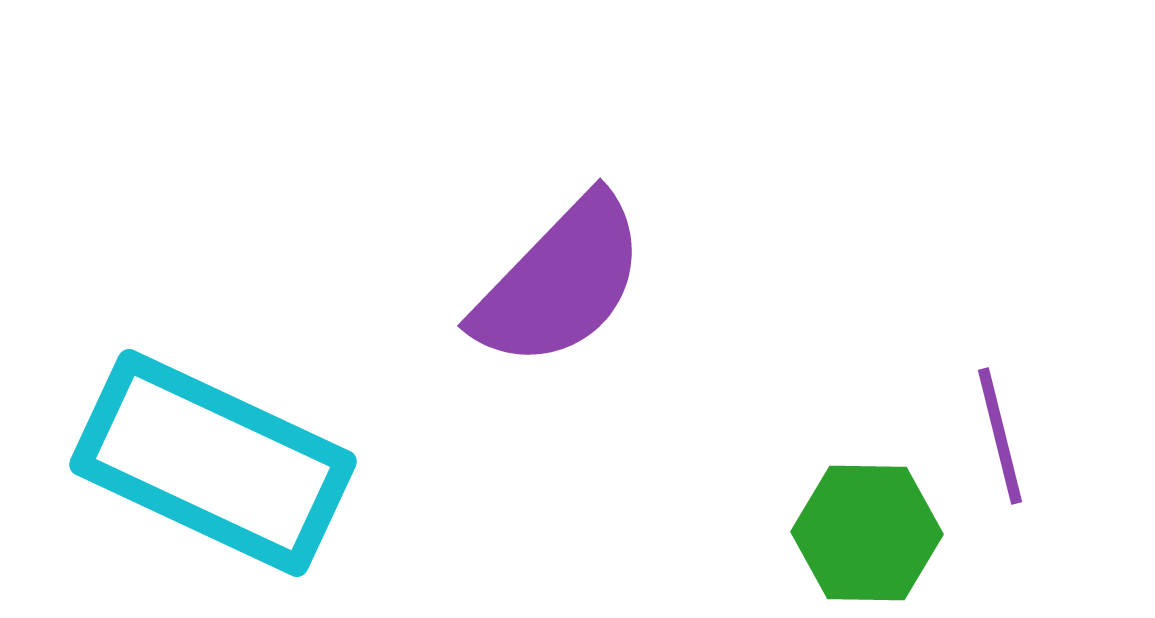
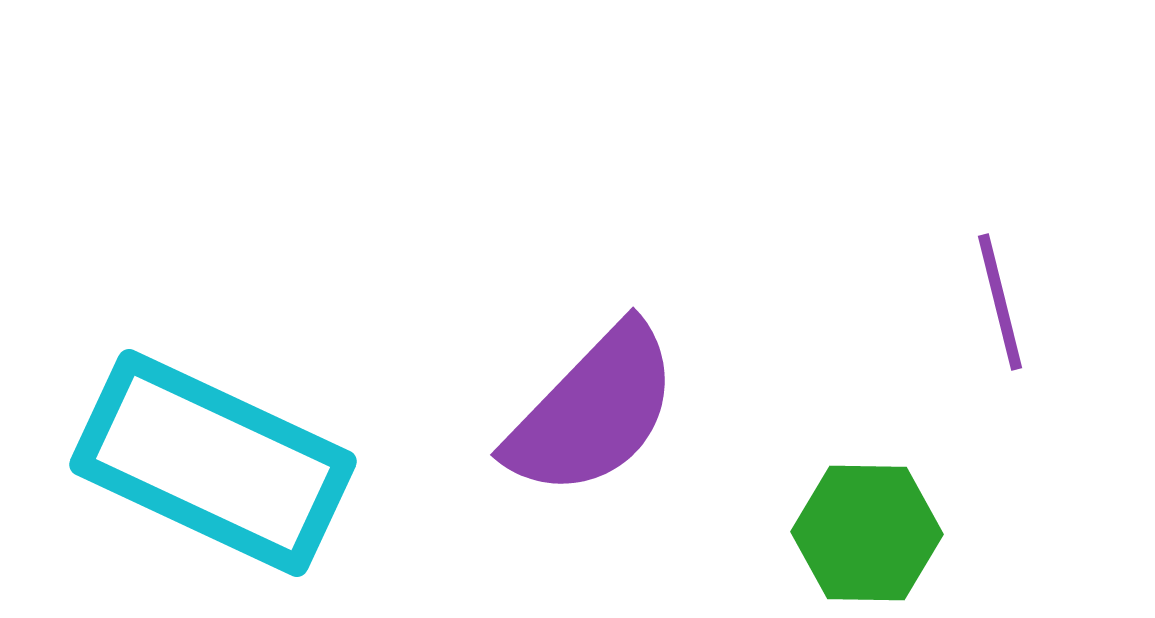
purple semicircle: moved 33 px right, 129 px down
purple line: moved 134 px up
